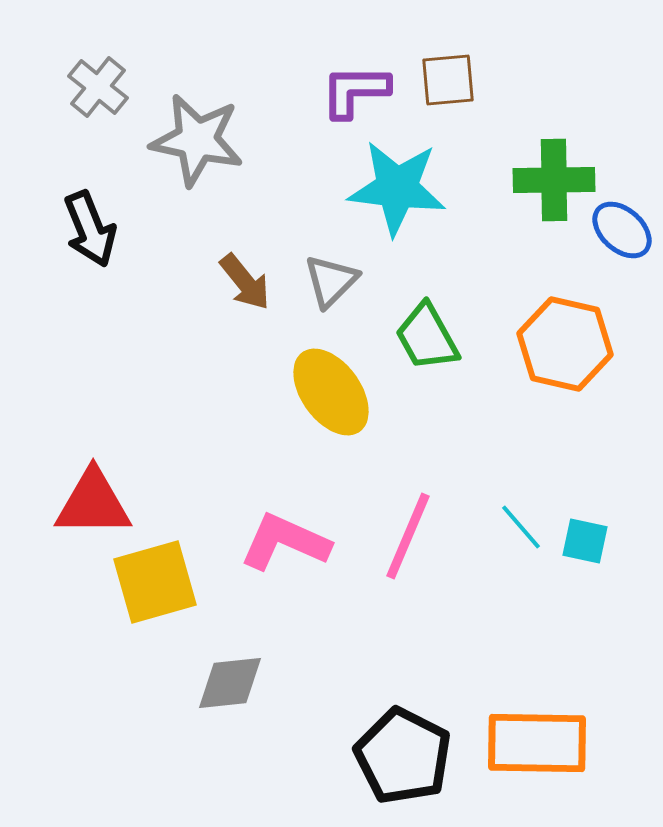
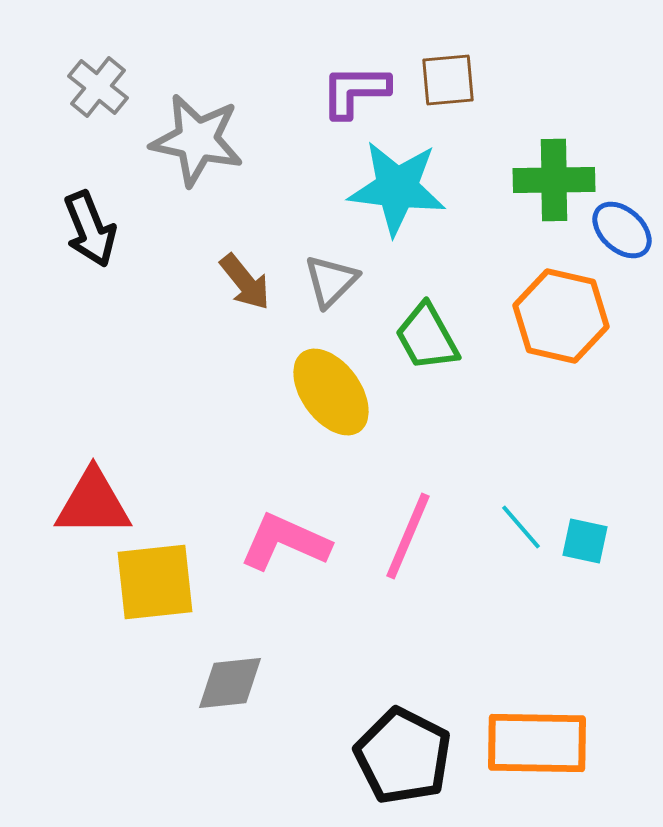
orange hexagon: moved 4 px left, 28 px up
yellow square: rotated 10 degrees clockwise
